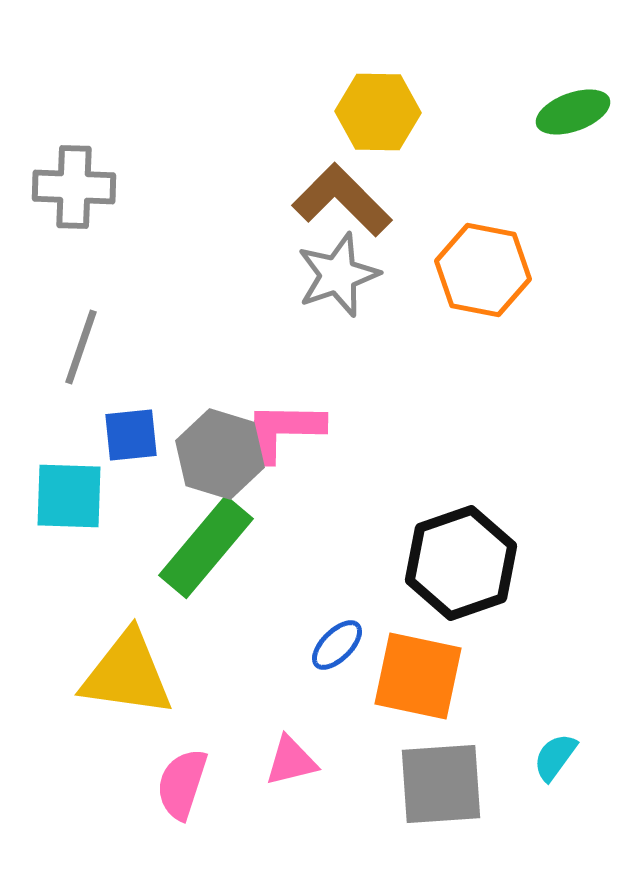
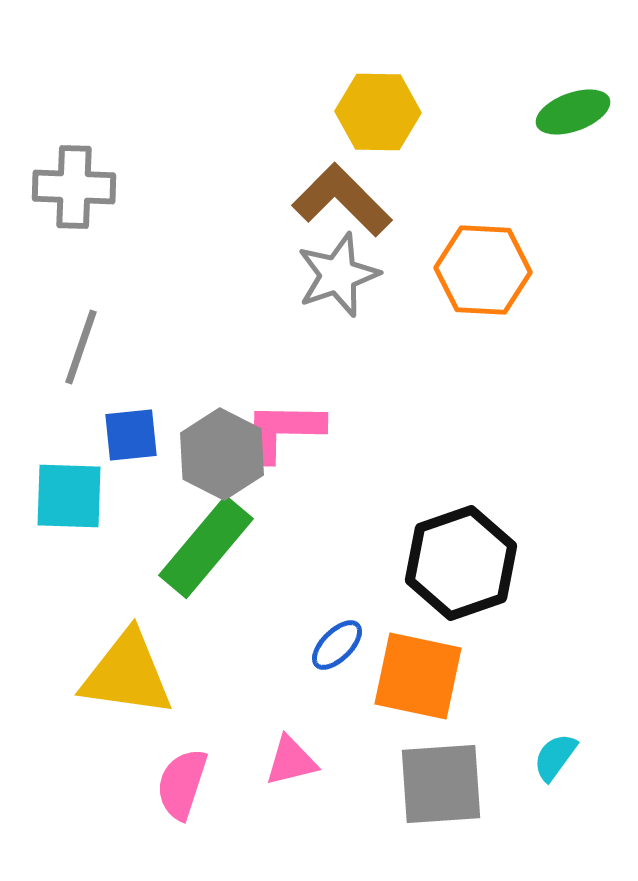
orange hexagon: rotated 8 degrees counterclockwise
gray hexagon: moved 2 px right; rotated 10 degrees clockwise
